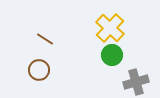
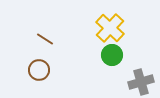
gray cross: moved 5 px right
